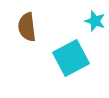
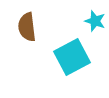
cyan square: moved 1 px right, 1 px up
